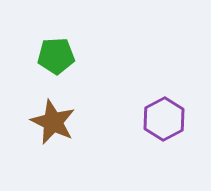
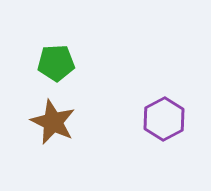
green pentagon: moved 7 px down
